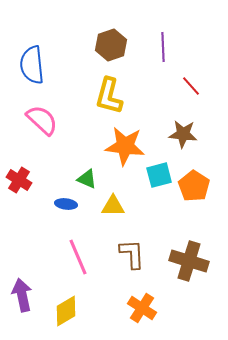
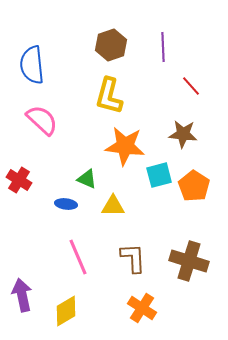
brown L-shape: moved 1 px right, 4 px down
